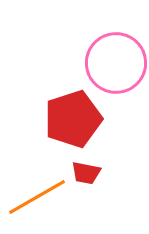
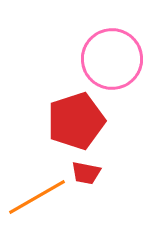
pink circle: moved 4 px left, 4 px up
red pentagon: moved 3 px right, 2 px down
